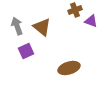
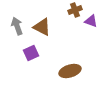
brown triangle: rotated 12 degrees counterclockwise
purple square: moved 5 px right, 2 px down
brown ellipse: moved 1 px right, 3 px down
